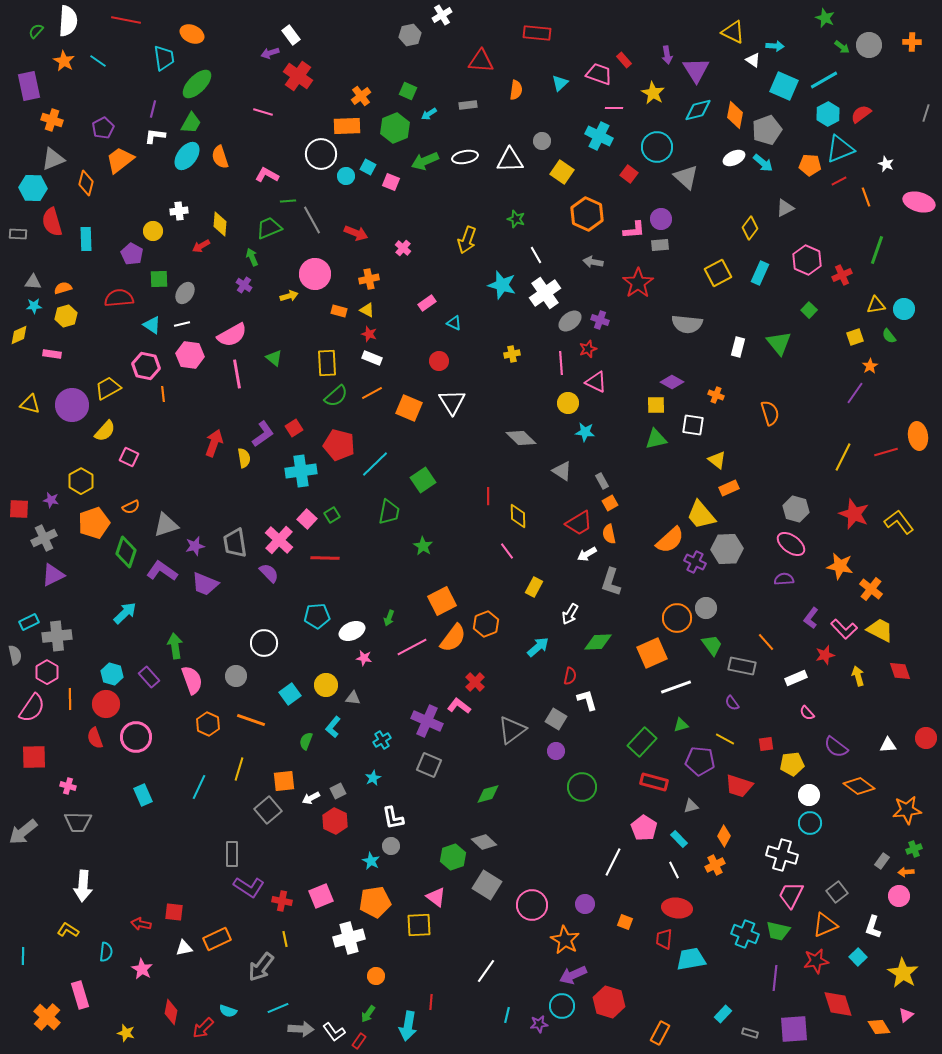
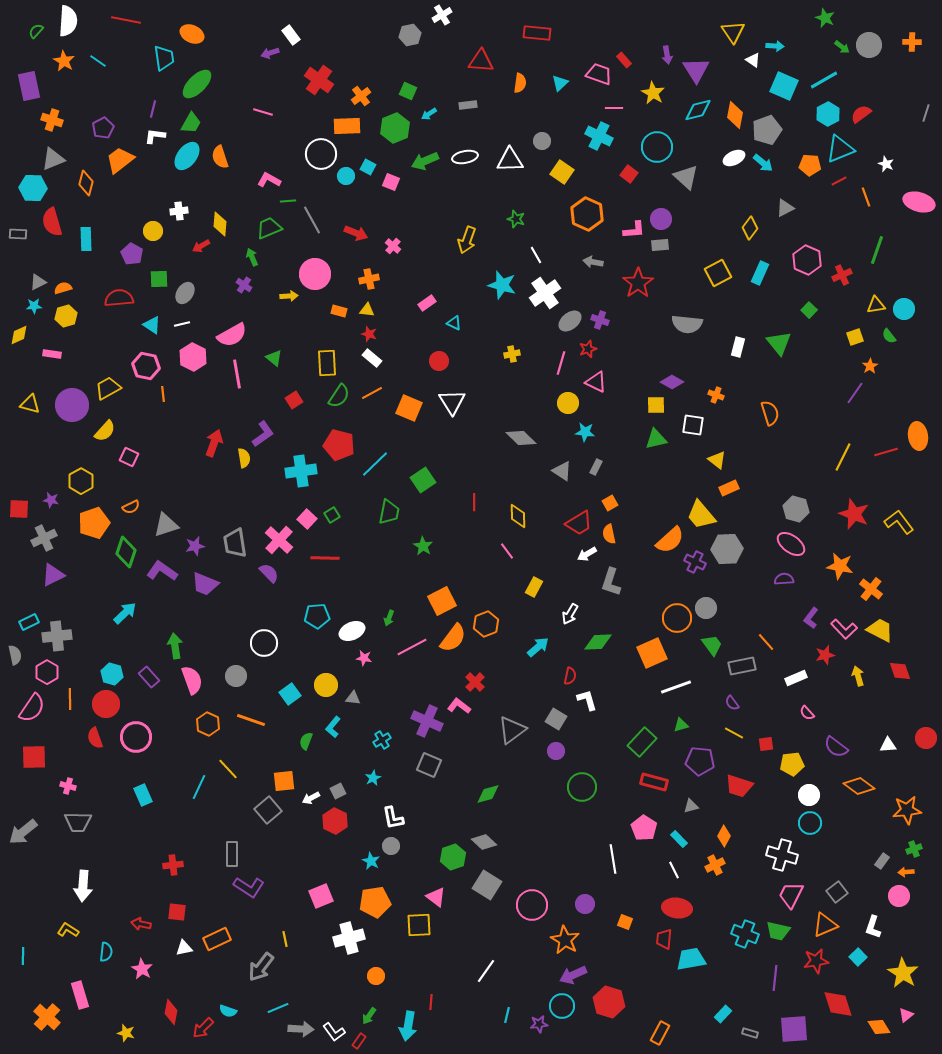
yellow triangle at (733, 32): rotated 30 degrees clockwise
red cross at (298, 76): moved 21 px right, 4 px down
orange semicircle at (516, 90): moved 4 px right, 7 px up
pink L-shape at (267, 175): moved 2 px right, 5 px down
pink cross at (403, 248): moved 10 px left, 2 px up
gray triangle at (33, 282): moved 5 px right; rotated 30 degrees counterclockwise
yellow arrow at (289, 296): rotated 12 degrees clockwise
yellow triangle at (367, 310): rotated 21 degrees counterclockwise
pink hexagon at (190, 355): moved 3 px right, 2 px down; rotated 20 degrees clockwise
white rectangle at (372, 358): rotated 18 degrees clockwise
pink line at (561, 363): rotated 20 degrees clockwise
green semicircle at (336, 396): moved 3 px right; rotated 15 degrees counterclockwise
red square at (294, 428): moved 28 px up
gray rectangle at (602, 481): moved 6 px left, 14 px up; rotated 56 degrees clockwise
red line at (488, 496): moved 14 px left, 6 px down
gray rectangle at (742, 666): rotated 24 degrees counterclockwise
yellow line at (725, 739): moved 9 px right, 6 px up
yellow line at (239, 769): moved 11 px left; rotated 60 degrees counterclockwise
white line at (613, 862): moved 3 px up; rotated 36 degrees counterclockwise
red cross at (282, 901): moved 109 px left, 36 px up; rotated 18 degrees counterclockwise
red square at (174, 912): moved 3 px right
green arrow at (368, 1014): moved 1 px right, 2 px down
